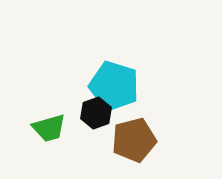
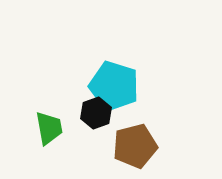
green trapezoid: rotated 84 degrees counterclockwise
brown pentagon: moved 1 px right, 6 px down
